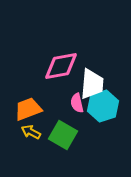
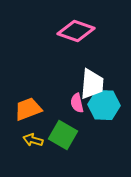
pink diamond: moved 15 px right, 35 px up; rotated 30 degrees clockwise
cyan hexagon: moved 1 px right, 1 px up; rotated 20 degrees clockwise
yellow arrow: moved 2 px right, 8 px down; rotated 12 degrees counterclockwise
